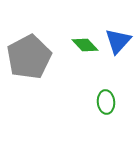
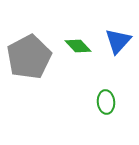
green diamond: moved 7 px left, 1 px down
